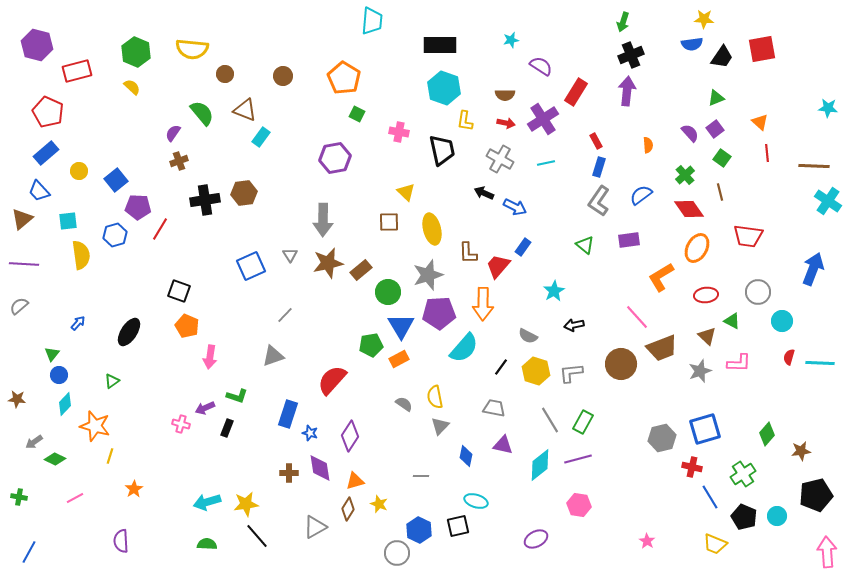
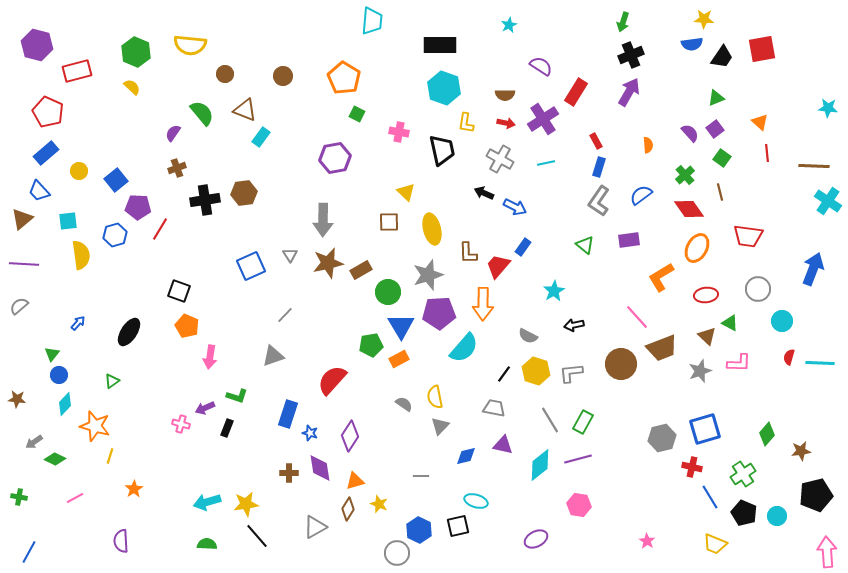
cyan star at (511, 40): moved 2 px left, 15 px up; rotated 14 degrees counterclockwise
yellow semicircle at (192, 49): moved 2 px left, 4 px up
purple arrow at (627, 91): moved 2 px right, 1 px down; rotated 24 degrees clockwise
yellow L-shape at (465, 121): moved 1 px right, 2 px down
brown cross at (179, 161): moved 2 px left, 7 px down
brown rectangle at (361, 270): rotated 10 degrees clockwise
gray circle at (758, 292): moved 3 px up
green triangle at (732, 321): moved 2 px left, 2 px down
black line at (501, 367): moved 3 px right, 7 px down
blue diamond at (466, 456): rotated 65 degrees clockwise
black pentagon at (744, 517): moved 4 px up
